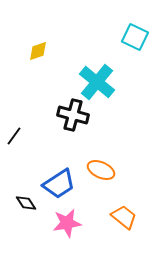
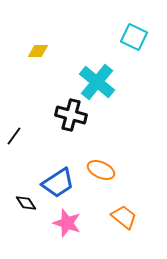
cyan square: moved 1 px left
yellow diamond: rotated 20 degrees clockwise
black cross: moved 2 px left
blue trapezoid: moved 1 px left, 1 px up
pink star: rotated 28 degrees clockwise
